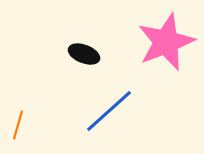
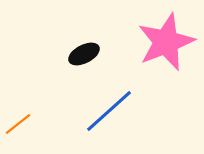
black ellipse: rotated 48 degrees counterclockwise
orange line: moved 1 px up; rotated 36 degrees clockwise
